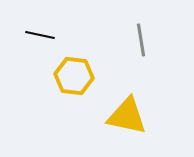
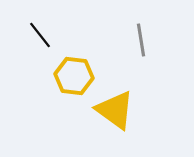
black line: rotated 40 degrees clockwise
yellow triangle: moved 12 px left, 6 px up; rotated 24 degrees clockwise
